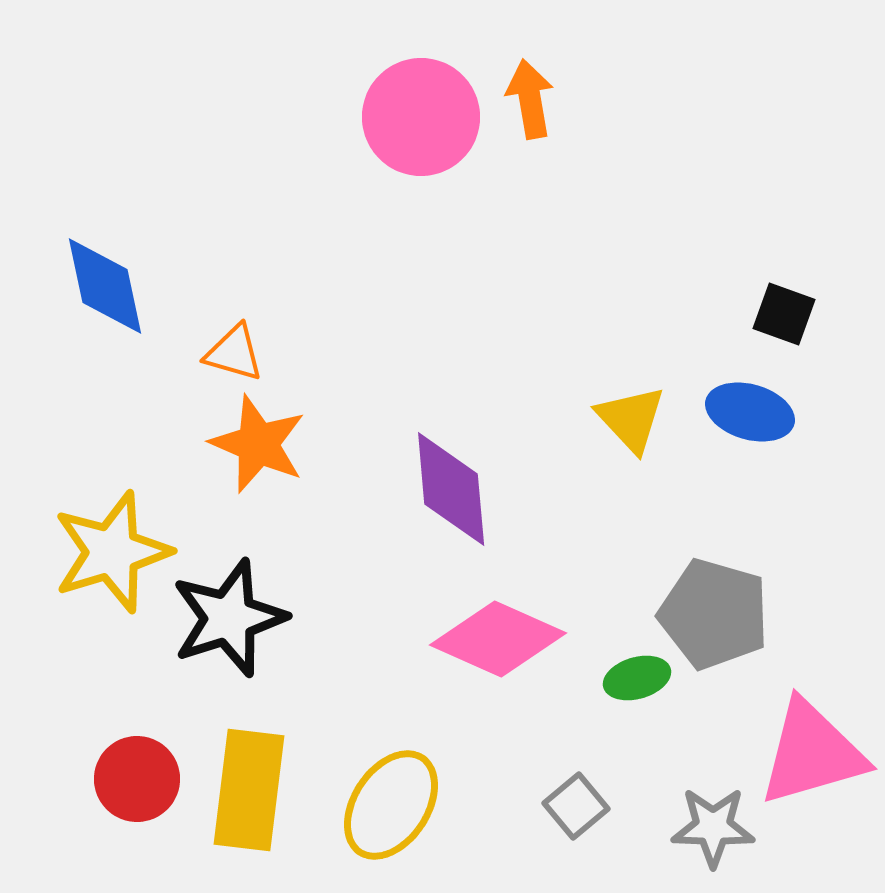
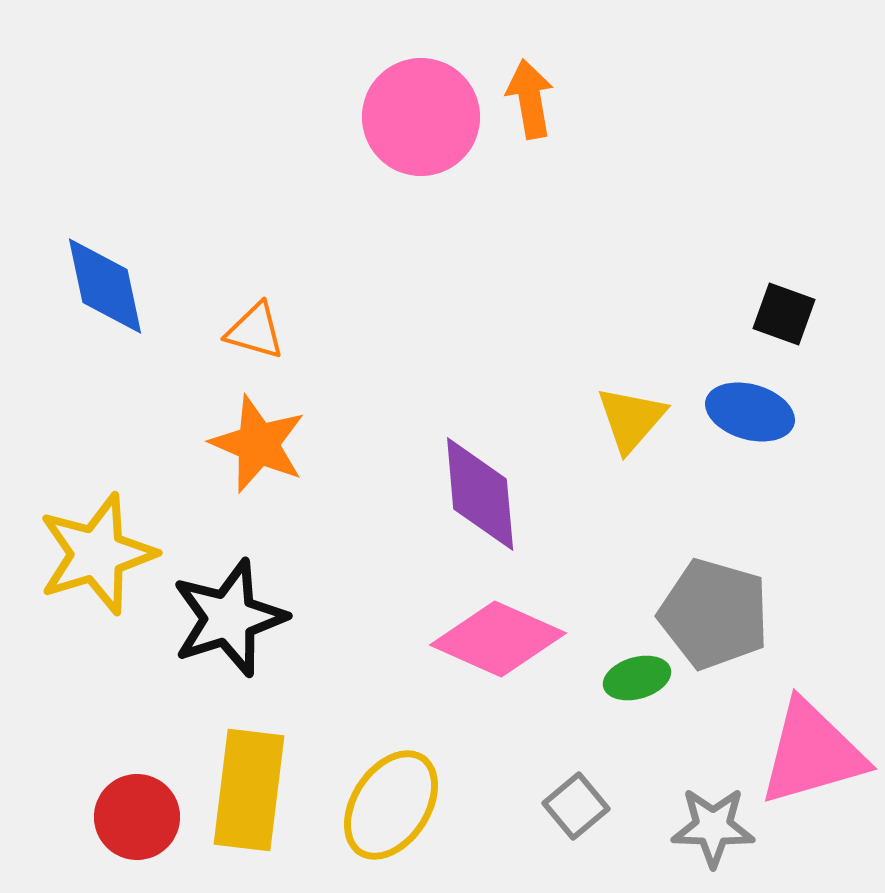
orange triangle: moved 21 px right, 22 px up
yellow triangle: rotated 24 degrees clockwise
purple diamond: moved 29 px right, 5 px down
yellow star: moved 15 px left, 2 px down
red circle: moved 38 px down
